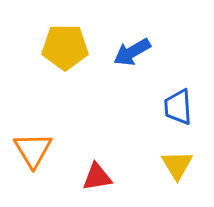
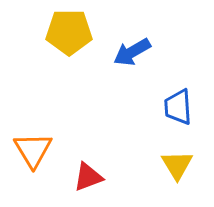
yellow pentagon: moved 4 px right, 15 px up
red triangle: moved 9 px left; rotated 12 degrees counterclockwise
